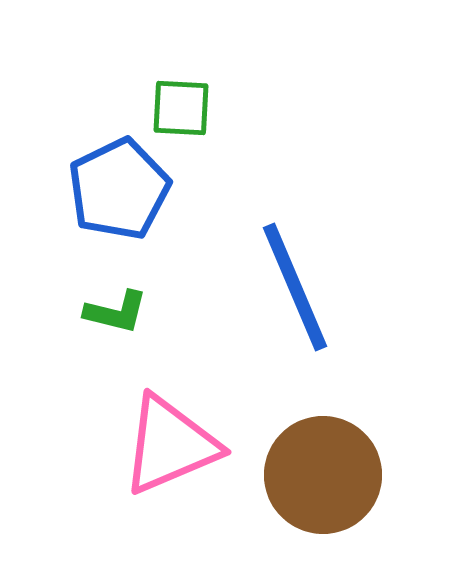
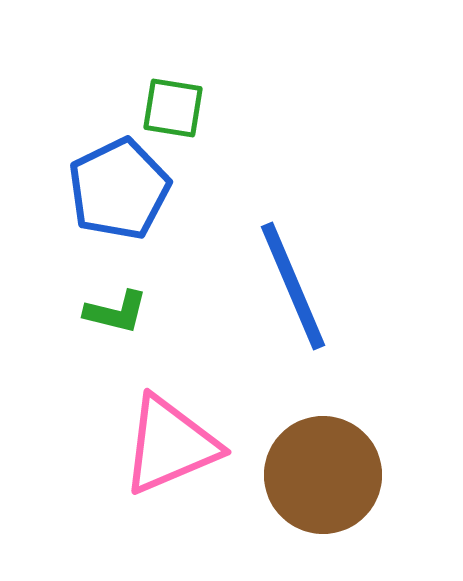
green square: moved 8 px left; rotated 6 degrees clockwise
blue line: moved 2 px left, 1 px up
